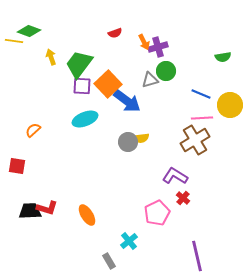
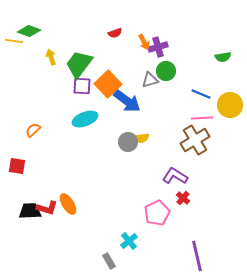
orange ellipse: moved 19 px left, 11 px up
